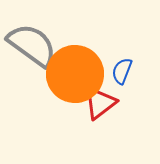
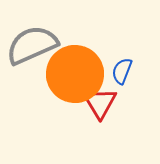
gray semicircle: rotated 60 degrees counterclockwise
red triangle: rotated 24 degrees counterclockwise
